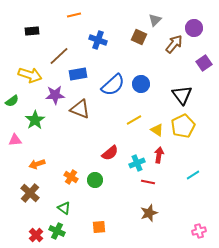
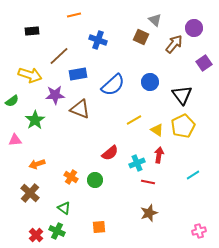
gray triangle: rotated 32 degrees counterclockwise
brown square: moved 2 px right
blue circle: moved 9 px right, 2 px up
